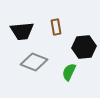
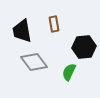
brown rectangle: moved 2 px left, 3 px up
black trapezoid: rotated 85 degrees clockwise
gray diamond: rotated 32 degrees clockwise
